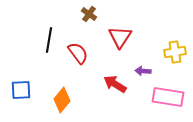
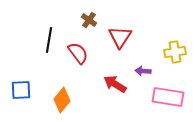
brown cross: moved 6 px down
